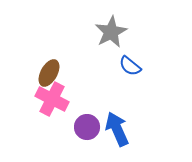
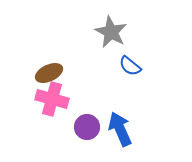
gray star: rotated 16 degrees counterclockwise
brown ellipse: rotated 36 degrees clockwise
pink cross: rotated 12 degrees counterclockwise
blue arrow: moved 3 px right
